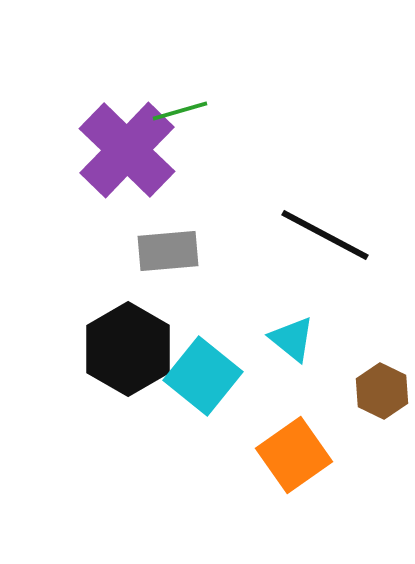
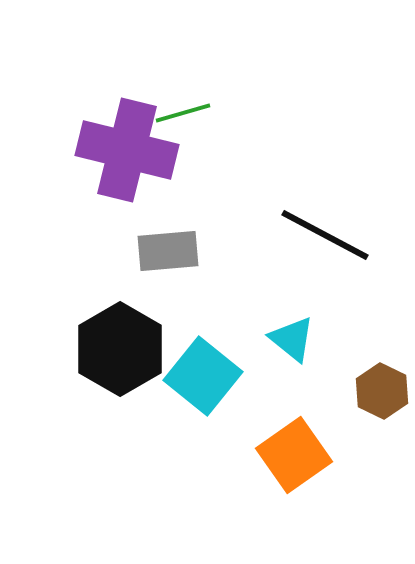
green line: moved 3 px right, 2 px down
purple cross: rotated 30 degrees counterclockwise
black hexagon: moved 8 px left
